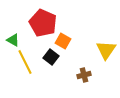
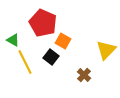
yellow triangle: rotated 10 degrees clockwise
brown cross: rotated 32 degrees counterclockwise
